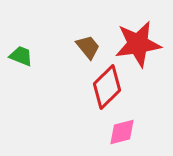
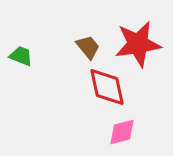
red diamond: rotated 57 degrees counterclockwise
